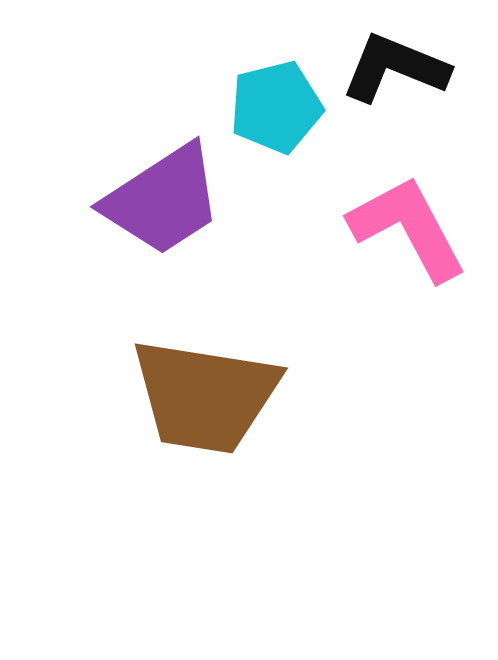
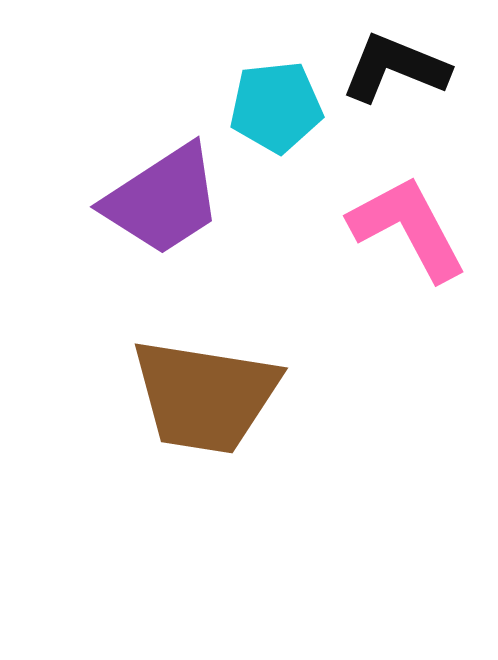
cyan pentagon: rotated 8 degrees clockwise
